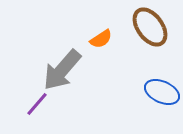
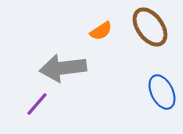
orange semicircle: moved 8 px up
gray arrow: moved 1 px right, 2 px up; rotated 42 degrees clockwise
blue ellipse: rotated 40 degrees clockwise
